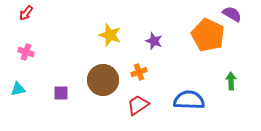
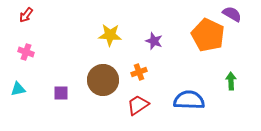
red arrow: moved 2 px down
yellow star: rotated 15 degrees counterclockwise
